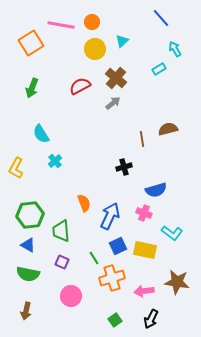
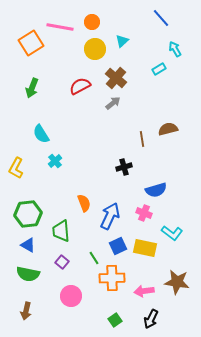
pink line: moved 1 px left, 2 px down
green hexagon: moved 2 px left, 1 px up
yellow rectangle: moved 2 px up
purple square: rotated 16 degrees clockwise
orange cross: rotated 15 degrees clockwise
